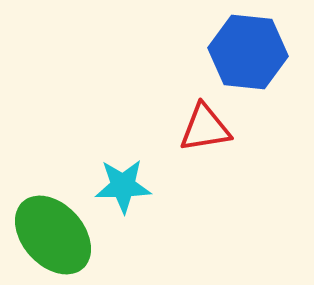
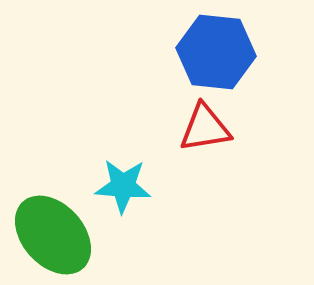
blue hexagon: moved 32 px left
cyan star: rotated 6 degrees clockwise
